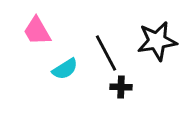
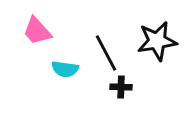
pink trapezoid: rotated 12 degrees counterclockwise
cyan semicircle: rotated 40 degrees clockwise
